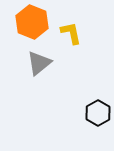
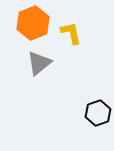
orange hexagon: moved 1 px right, 1 px down; rotated 16 degrees clockwise
black hexagon: rotated 10 degrees clockwise
